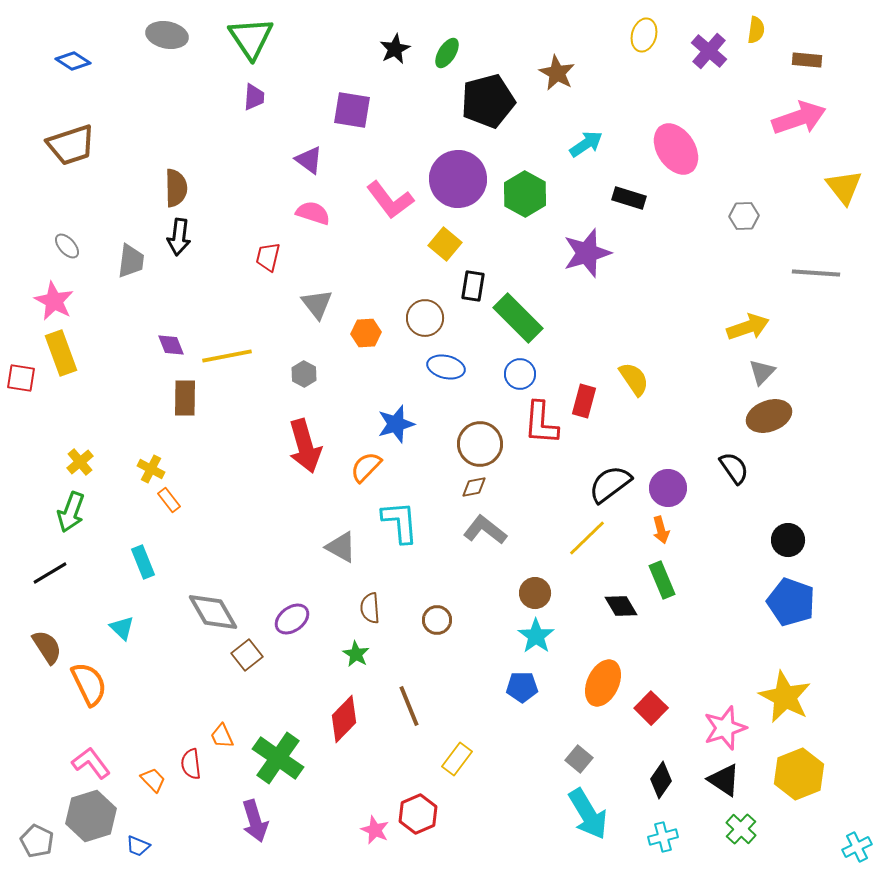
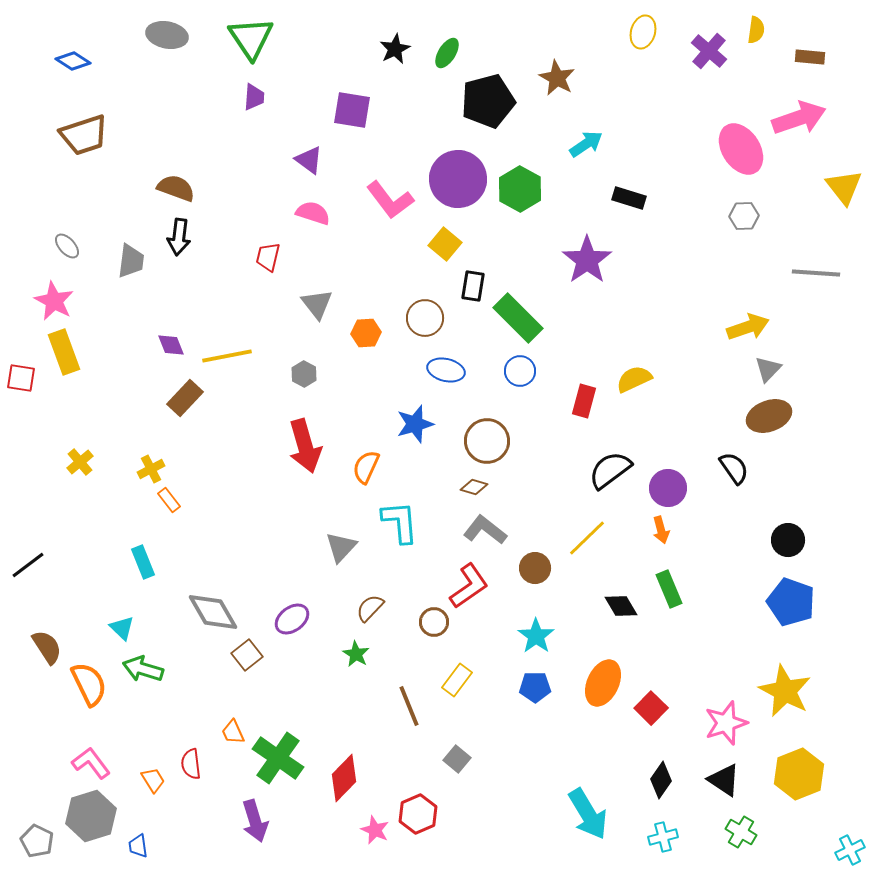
yellow ellipse at (644, 35): moved 1 px left, 3 px up
brown rectangle at (807, 60): moved 3 px right, 3 px up
brown star at (557, 73): moved 5 px down
brown trapezoid at (71, 145): moved 13 px right, 10 px up
pink ellipse at (676, 149): moved 65 px right
brown semicircle at (176, 188): rotated 69 degrees counterclockwise
green hexagon at (525, 194): moved 5 px left, 5 px up
purple star at (587, 253): moved 7 px down; rotated 18 degrees counterclockwise
yellow rectangle at (61, 353): moved 3 px right, 1 px up
blue ellipse at (446, 367): moved 3 px down
gray triangle at (762, 372): moved 6 px right, 3 px up
blue circle at (520, 374): moved 3 px up
yellow semicircle at (634, 379): rotated 81 degrees counterclockwise
brown rectangle at (185, 398): rotated 42 degrees clockwise
red L-shape at (541, 423): moved 72 px left, 163 px down; rotated 129 degrees counterclockwise
blue star at (396, 424): moved 19 px right
brown circle at (480, 444): moved 7 px right, 3 px up
orange semicircle at (366, 467): rotated 20 degrees counterclockwise
yellow cross at (151, 469): rotated 36 degrees clockwise
black semicircle at (610, 484): moved 14 px up
brown diamond at (474, 487): rotated 28 degrees clockwise
green arrow at (71, 512): moved 72 px right, 157 px down; rotated 87 degrees clockwise
gray triangle at (341, 547): rotated 44 degrees clockwise
black line at (50, 573): moved 22 px left, 8 px up; rotated 6 degrees counterclockwise
green rectangle at (662, 580): moved 7 px right, 9 px down
brown circle at (535, 593): moved 25 px up
brown semicircle at (370, 608): rotated 48 degrees clockwise
brown circle at (437, 620): moved 3 px left, 2 px down
blue pentagon at (522, 687): moved 13 px right
yellow star at (785, 697): moved 6 px up
red diamond at (344, 719): moved 59 px down
pink star at (725, 728): moved 1 px right, 5 px up
orange trapezoid at (222, 736): moved 11 px right, 4 px up
yellow rectangle at (457, 759): moved 79 px up
gray square at (579, 759): moved 122 px left
orange trapezoid at (153, 780): rotated 12 degrees clockwise
green cross at (741, 829): moved 3 px down; rotated 12 degrees counterclockwise
blue trapezoid at (138, 846): rotated 60 degrees clockwise
cyan cross at (857, 847): moved 7 px left, 3 px down
